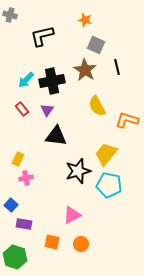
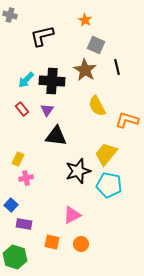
orange star: rotated 16 degrees clockwise
black cross: rotated 15 degrees clockwise
